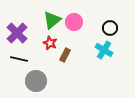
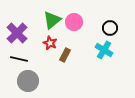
gray circle: moved 8 px left
